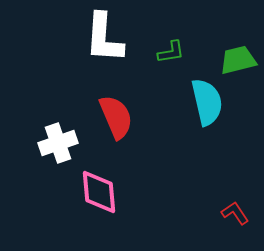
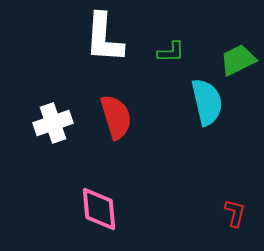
green L-shape: rotated 8 degrees clockwise
green trapezoid: rotated 12 degrees counterclockwise
red semicircle: rotated 6 degrees clockwise
white cross: moved 5 px left, 20 px up
pink diamond: moved 17 px down
red L-shape: rotated 48 degrees clockwise
